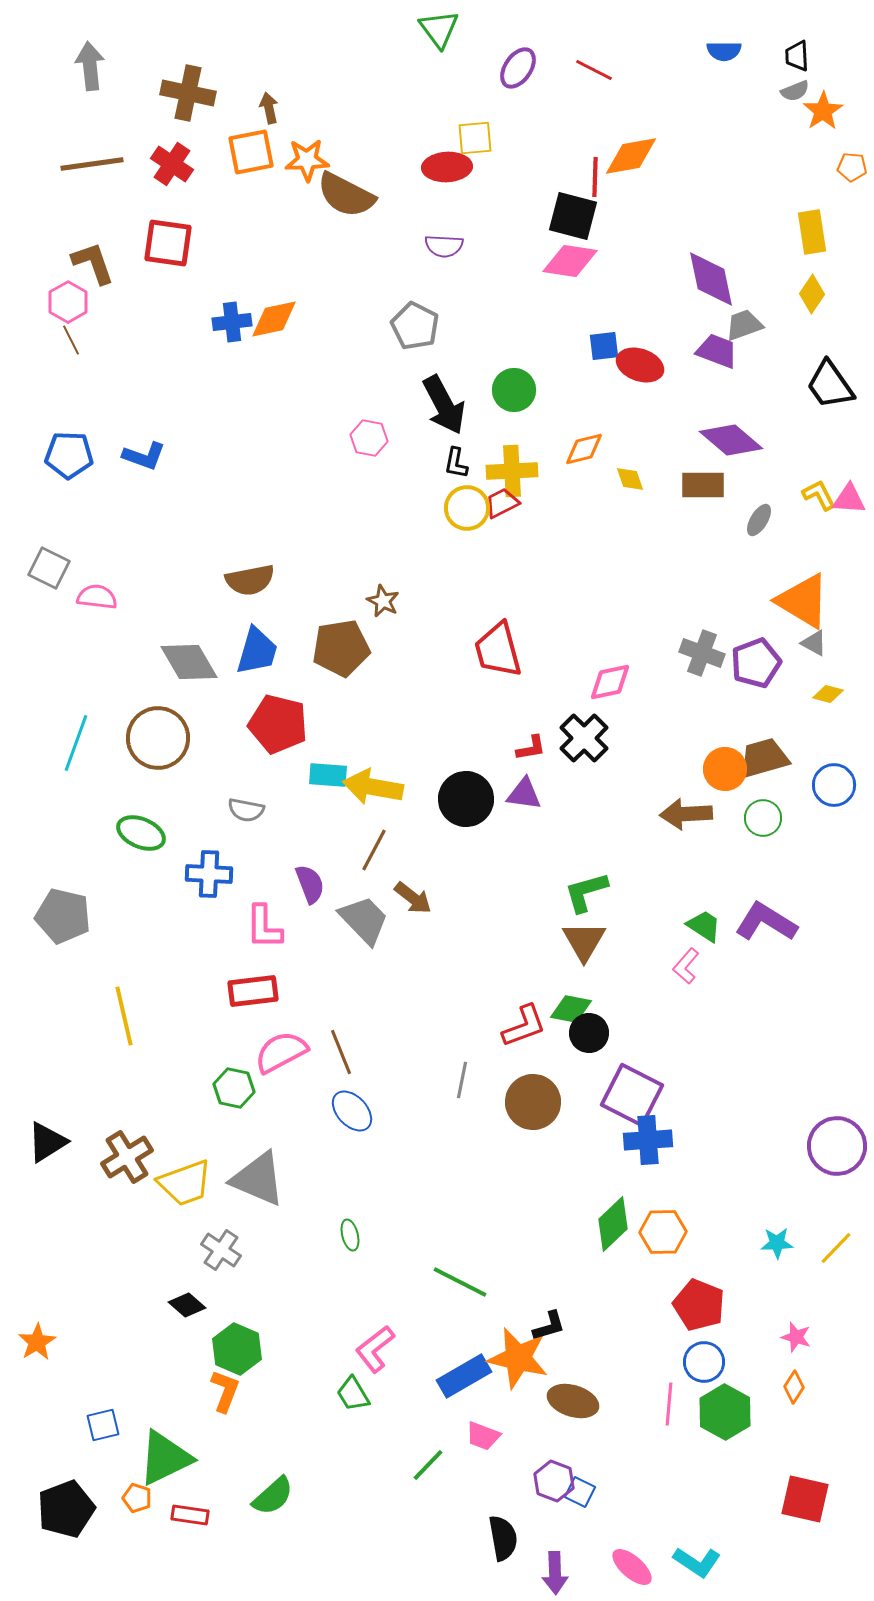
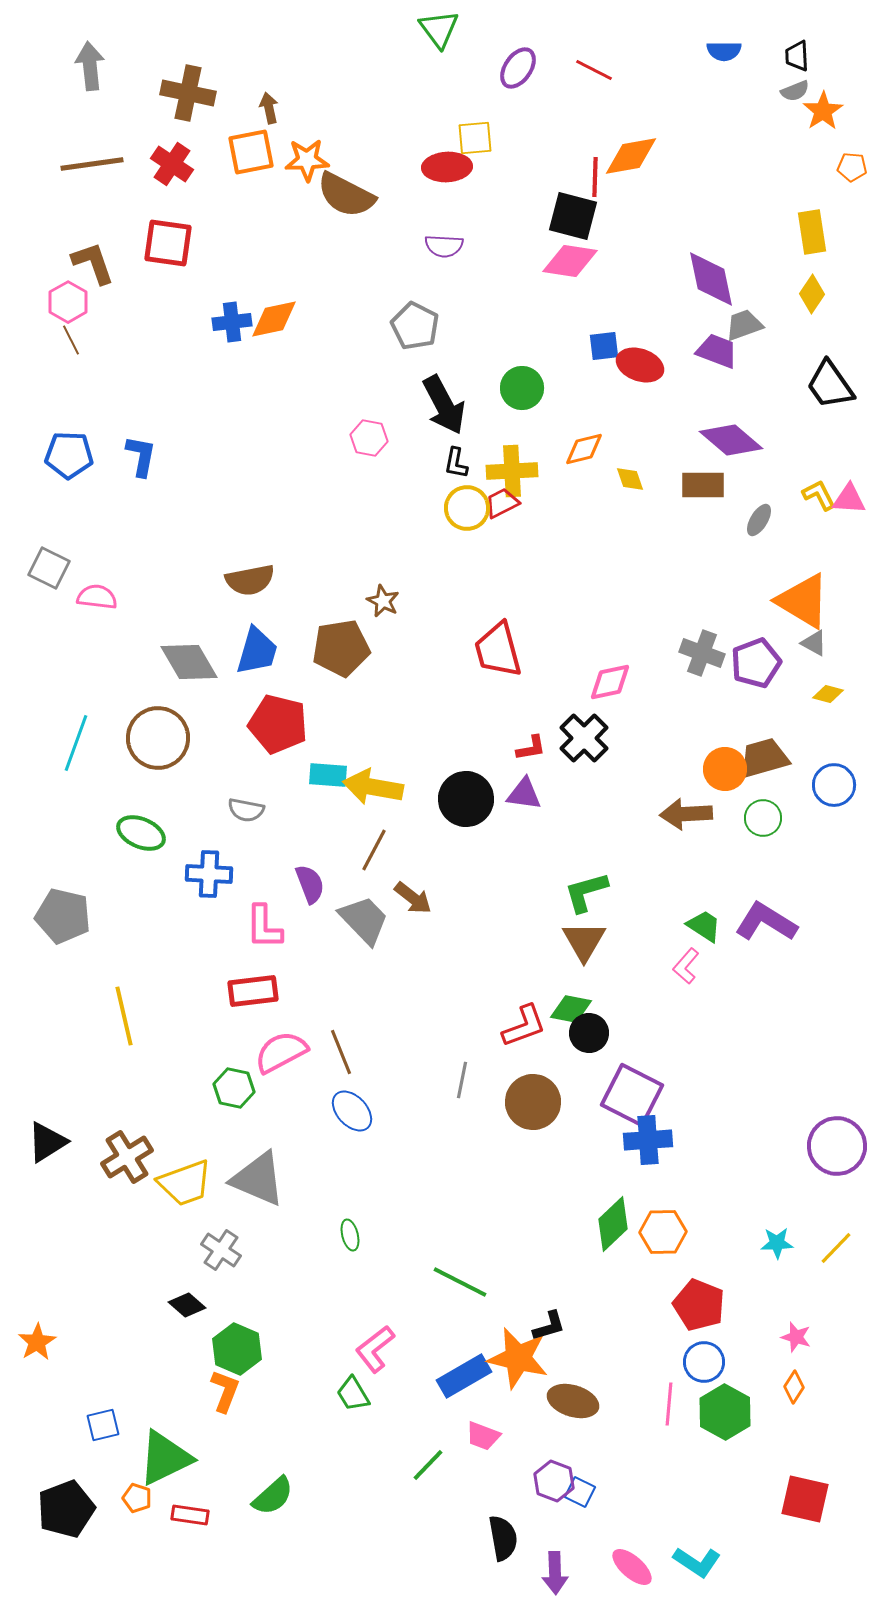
green circle at (514, 390): moved 8 px right, 2 px up
blue L-shape at (144, 456): moved 3 px left; rotated 99 degrees counterclockwise
